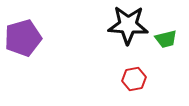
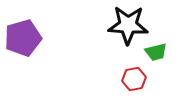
green trapezoid: moved 10 px left, 13 px down
